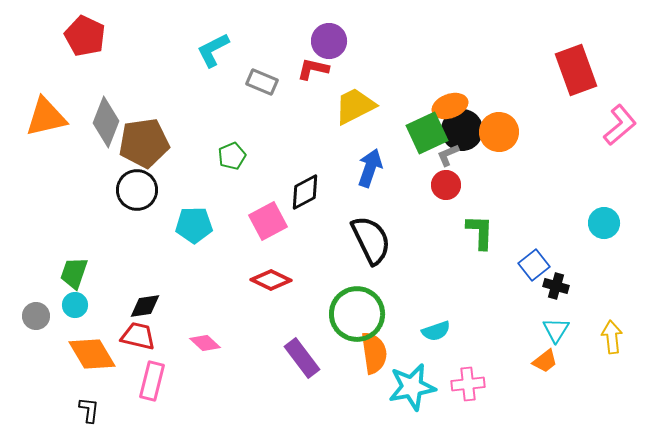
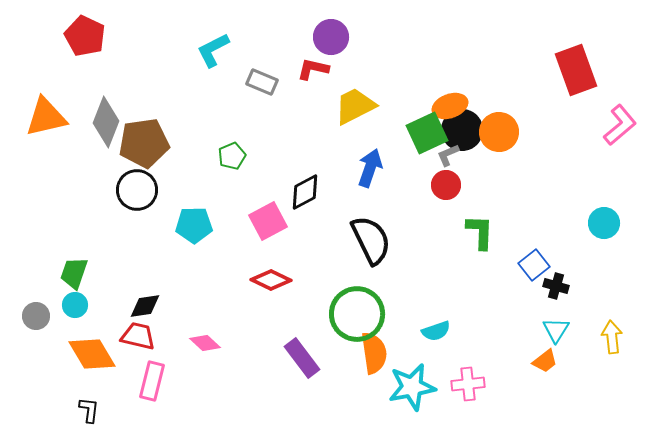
purple circle at (329, 41): moved 2 px right, 4 px up
